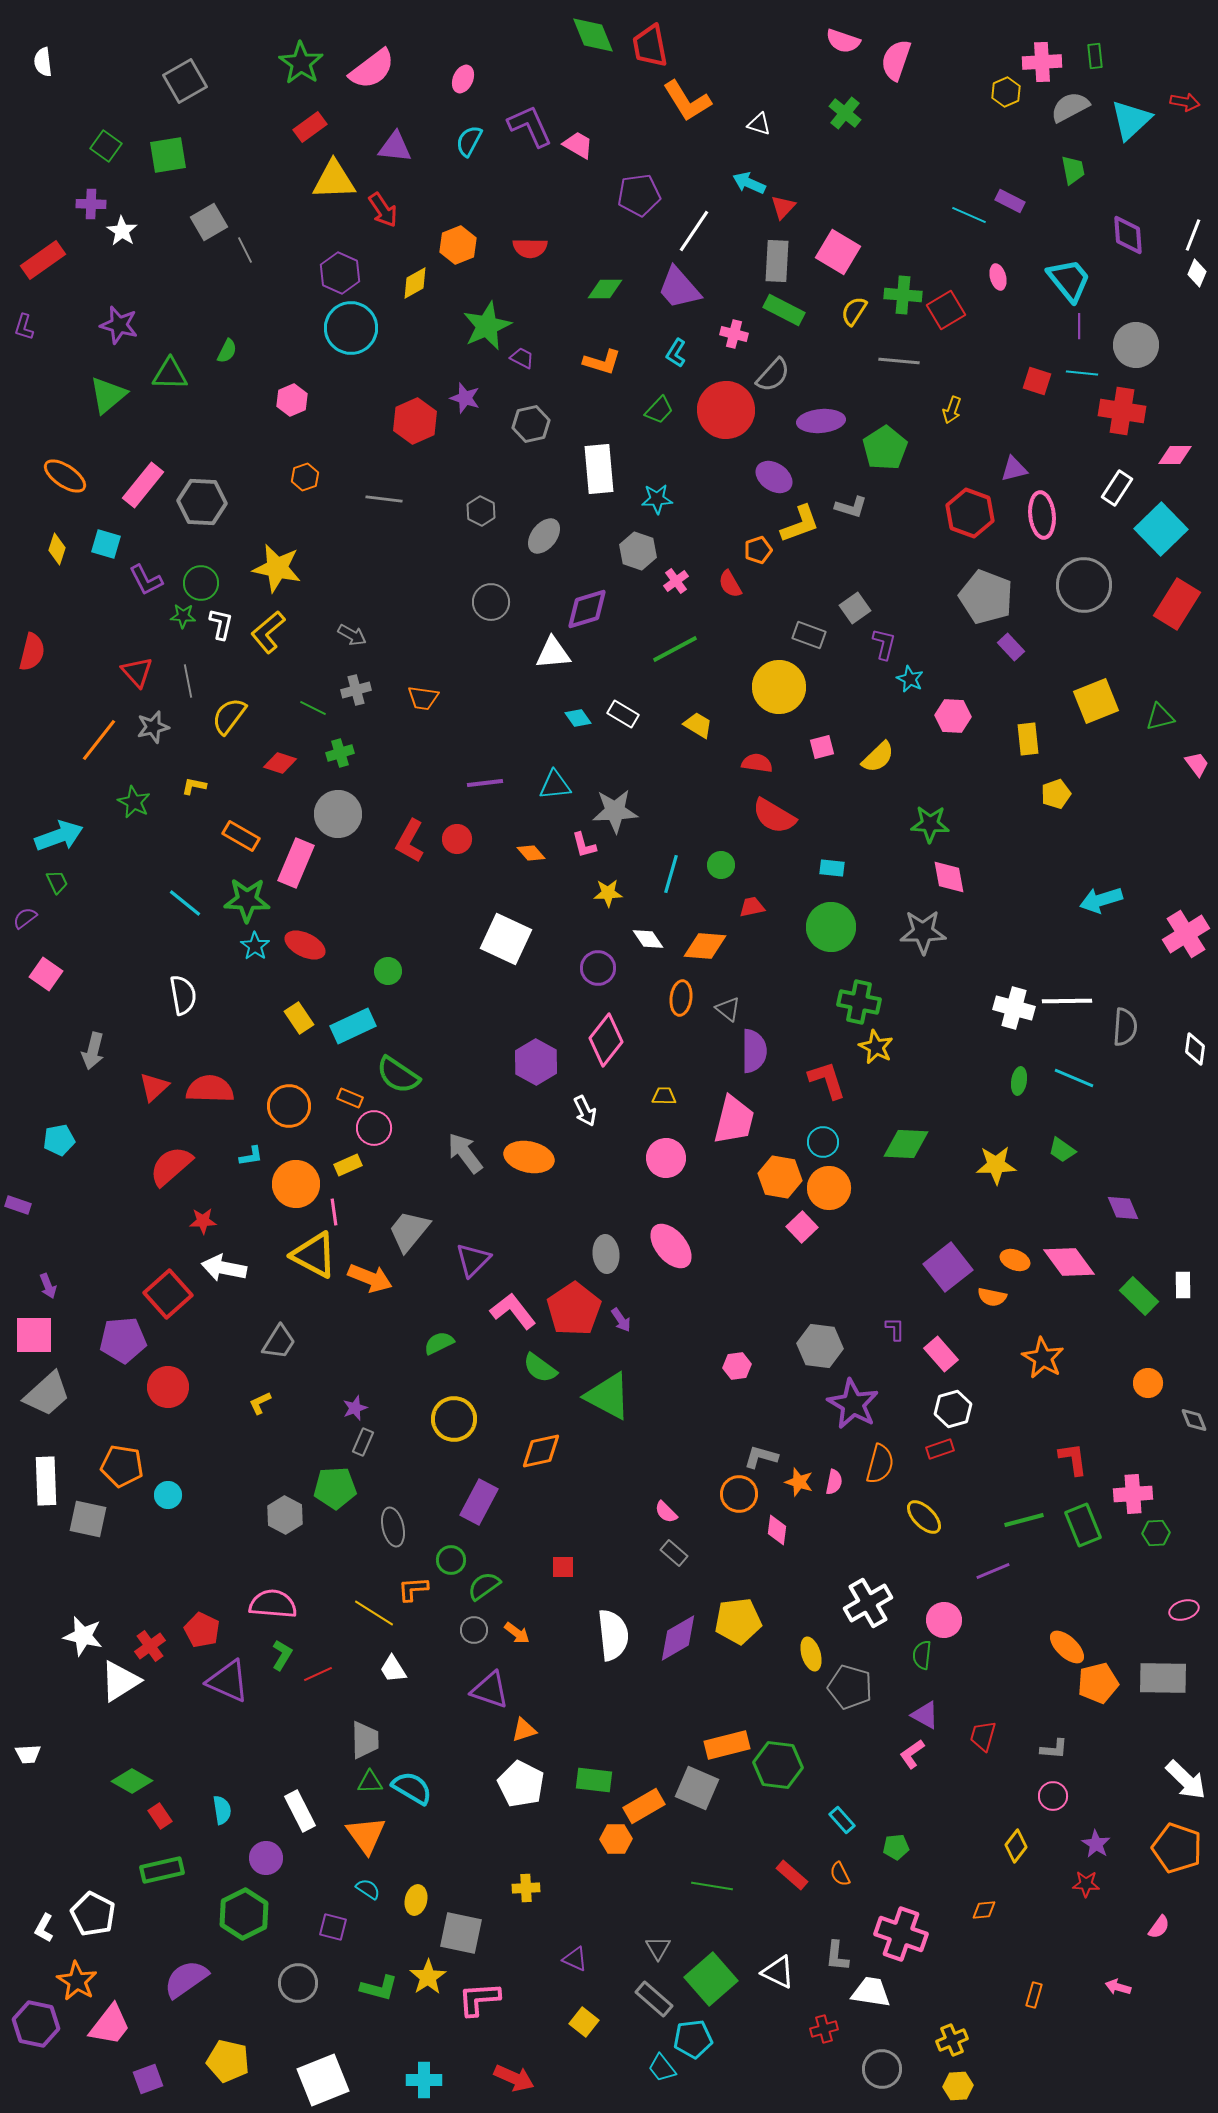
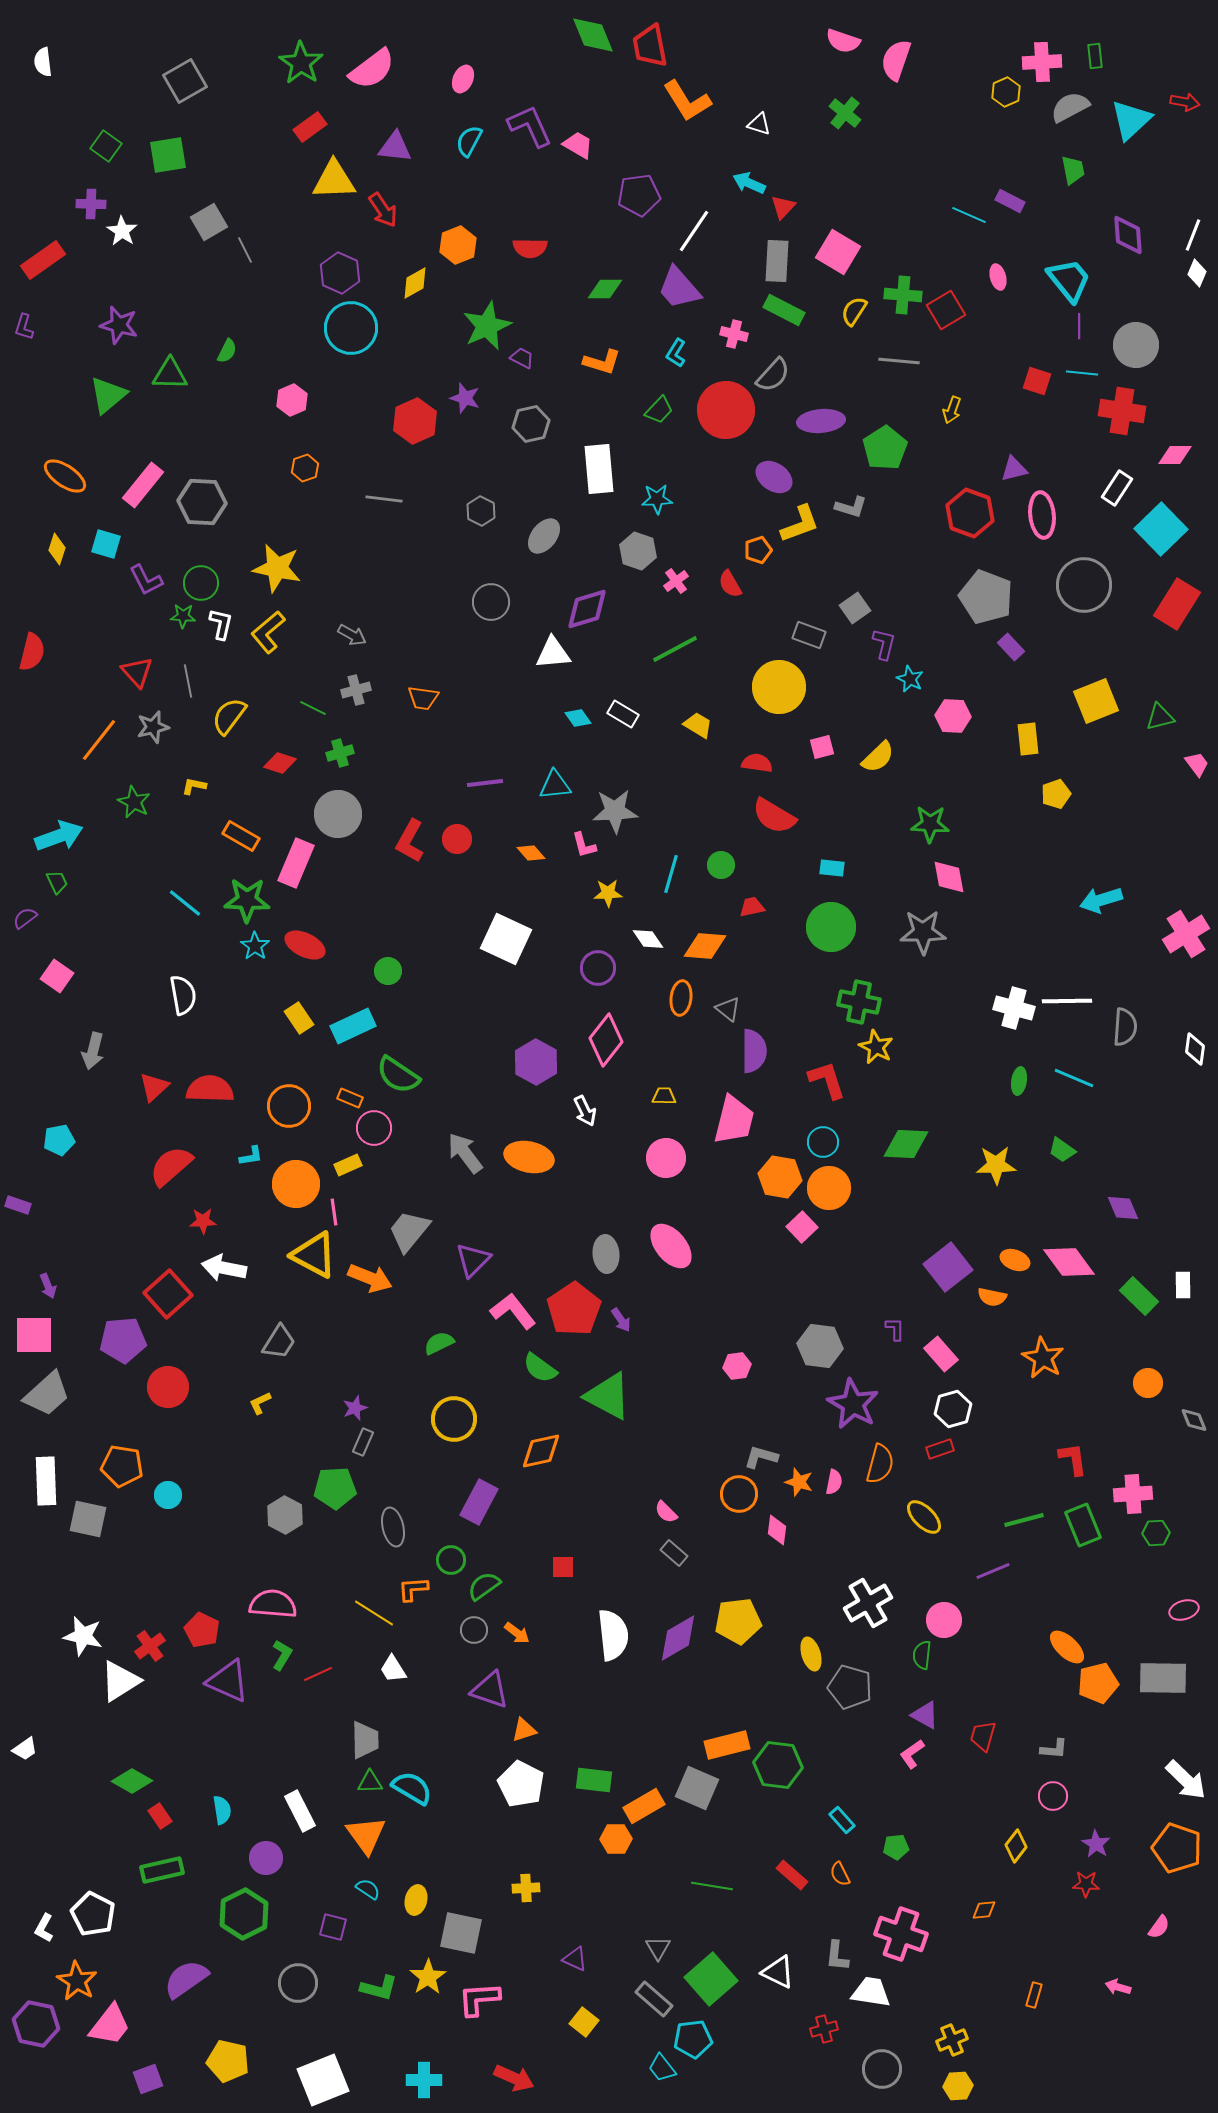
orange hexagon at (305, 477): moved 9 px up
pink square at (46, 974): moved 11 px right, 2 px down
white trapezoid at (28, 1754): moved 3 px left, 5 px up; rotated 32 degrees counterclockwise
